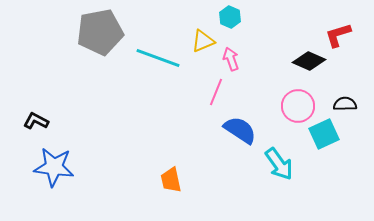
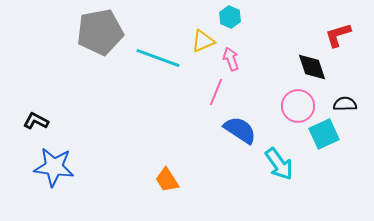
black diamond: moved 3 px right, 6 px down; rotated 48 degrees clockwise
orange trapezoid: moved 4 px left; rotated 20 degrees counterclockwise
